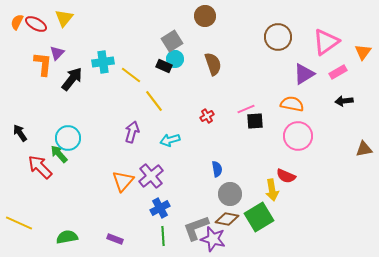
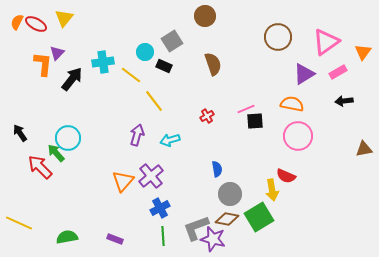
cyan circle at (175, 59): moved 30 px left, 7 px up
purple arrow at (132, 132): moved 5 px right, 3 px down
green arrow at (59, 154): moved 3 px left, 1 px up
